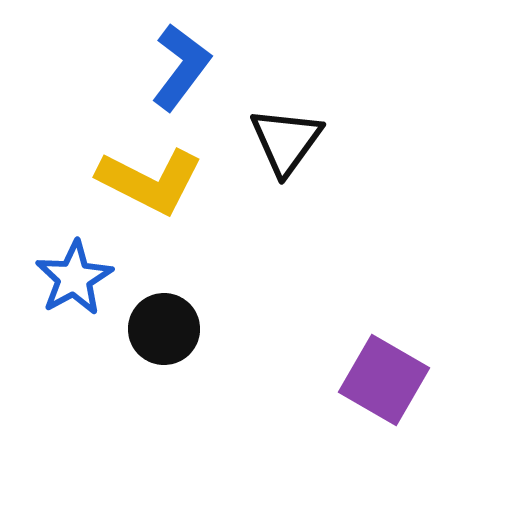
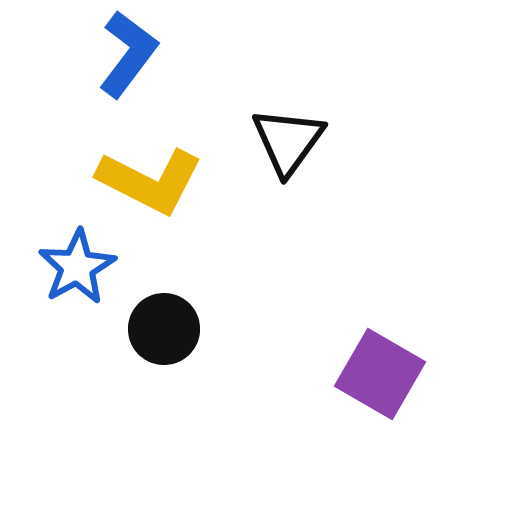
blue L-shape: moved 53 px left, 13 px up
black triangle: moved 2 px right
blue star: moved 3 px right, 11 px up
purple square: moved 4 px left, 6 px up
